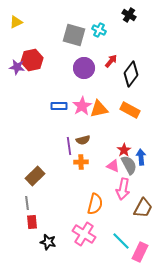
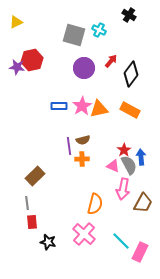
orange cross: moved 1 px right, 3 px up
brown trapezoid: moved 5 px up
pink cross: rotated 10 degrees clockwise
